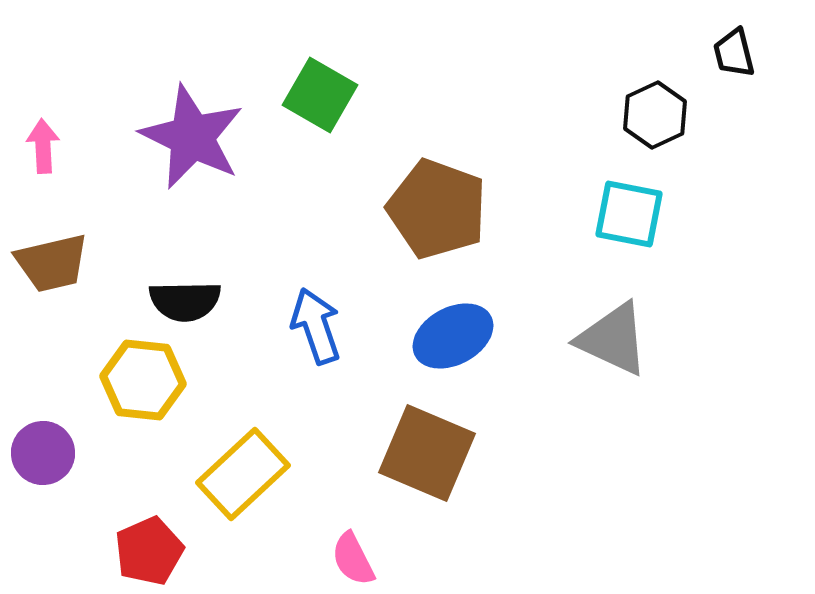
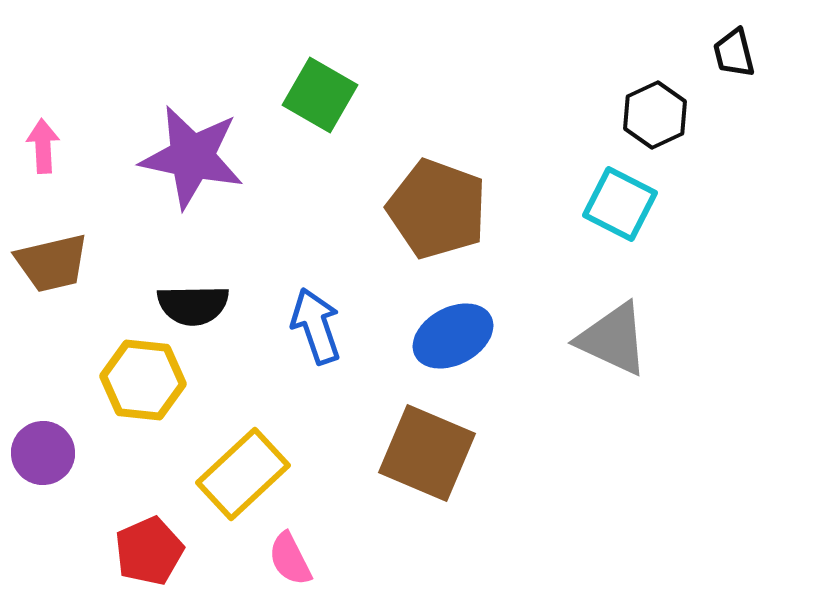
purple star: moved 20 px down; rotated 14 degrees counterclockwise
cyan square: moved 9 px left, 10 px up; rotated 16 degrees clockwise
black semicircle: moved 8 px right, 4 px down
pink semicircle: moved 63 px left
